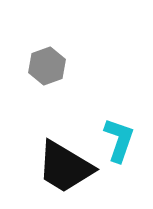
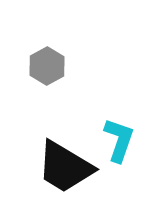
gray hexagon: rotated 9 degrees counterclockwise
